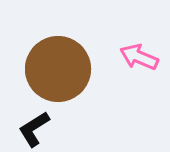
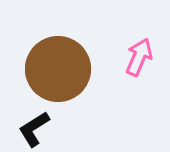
pink arrow: rotated 90 degrees clockwise
